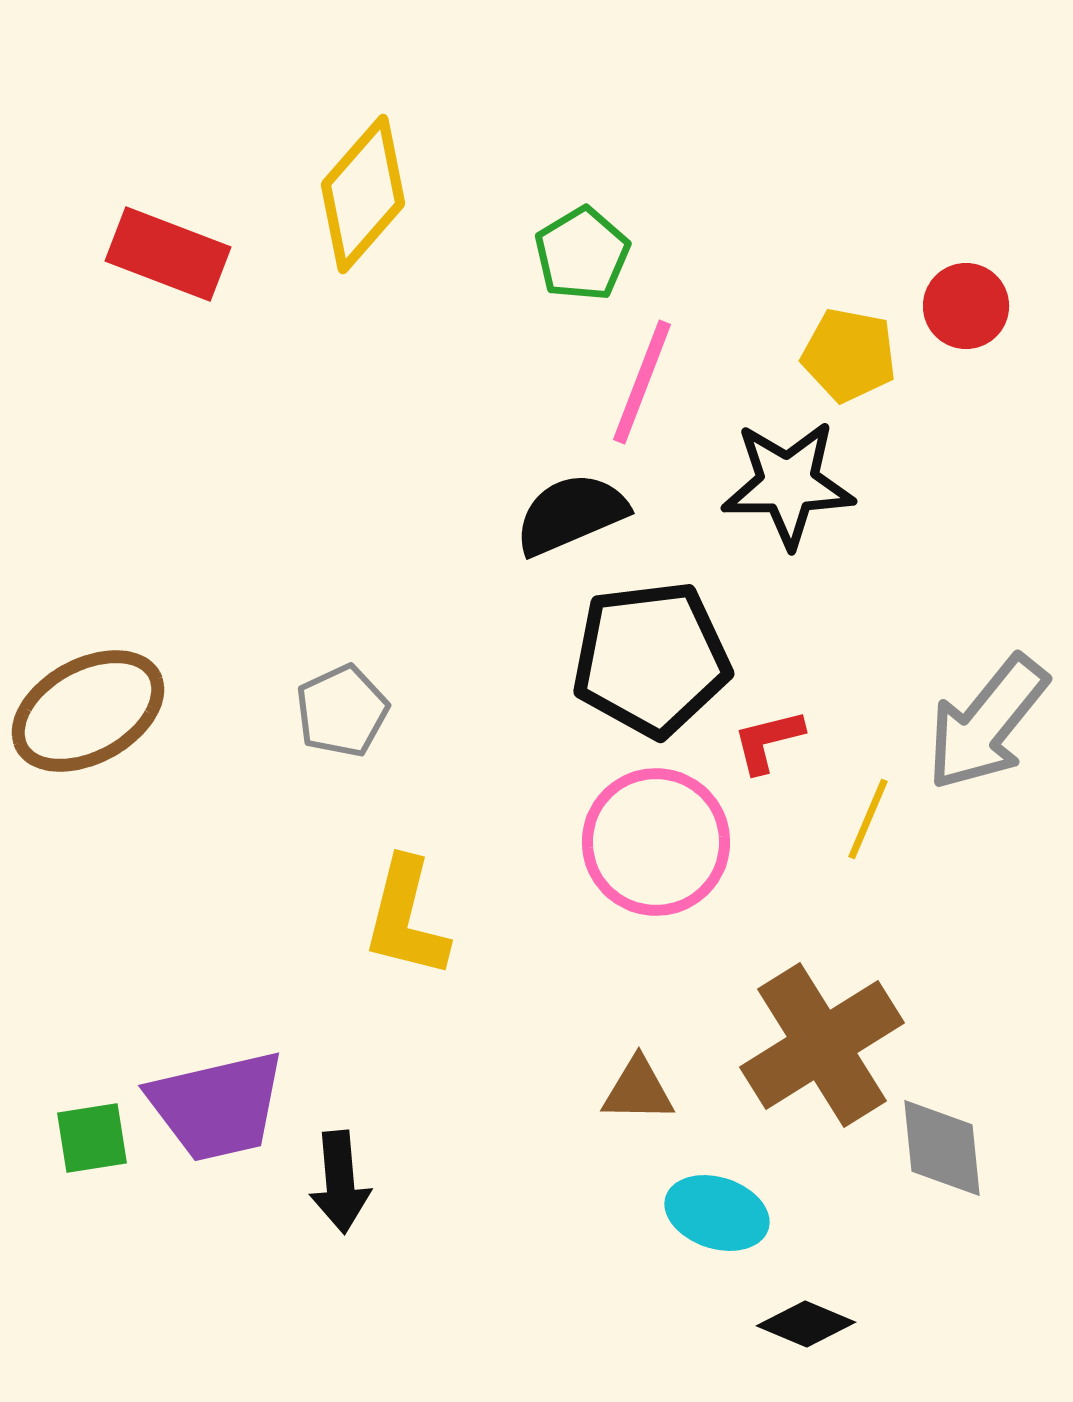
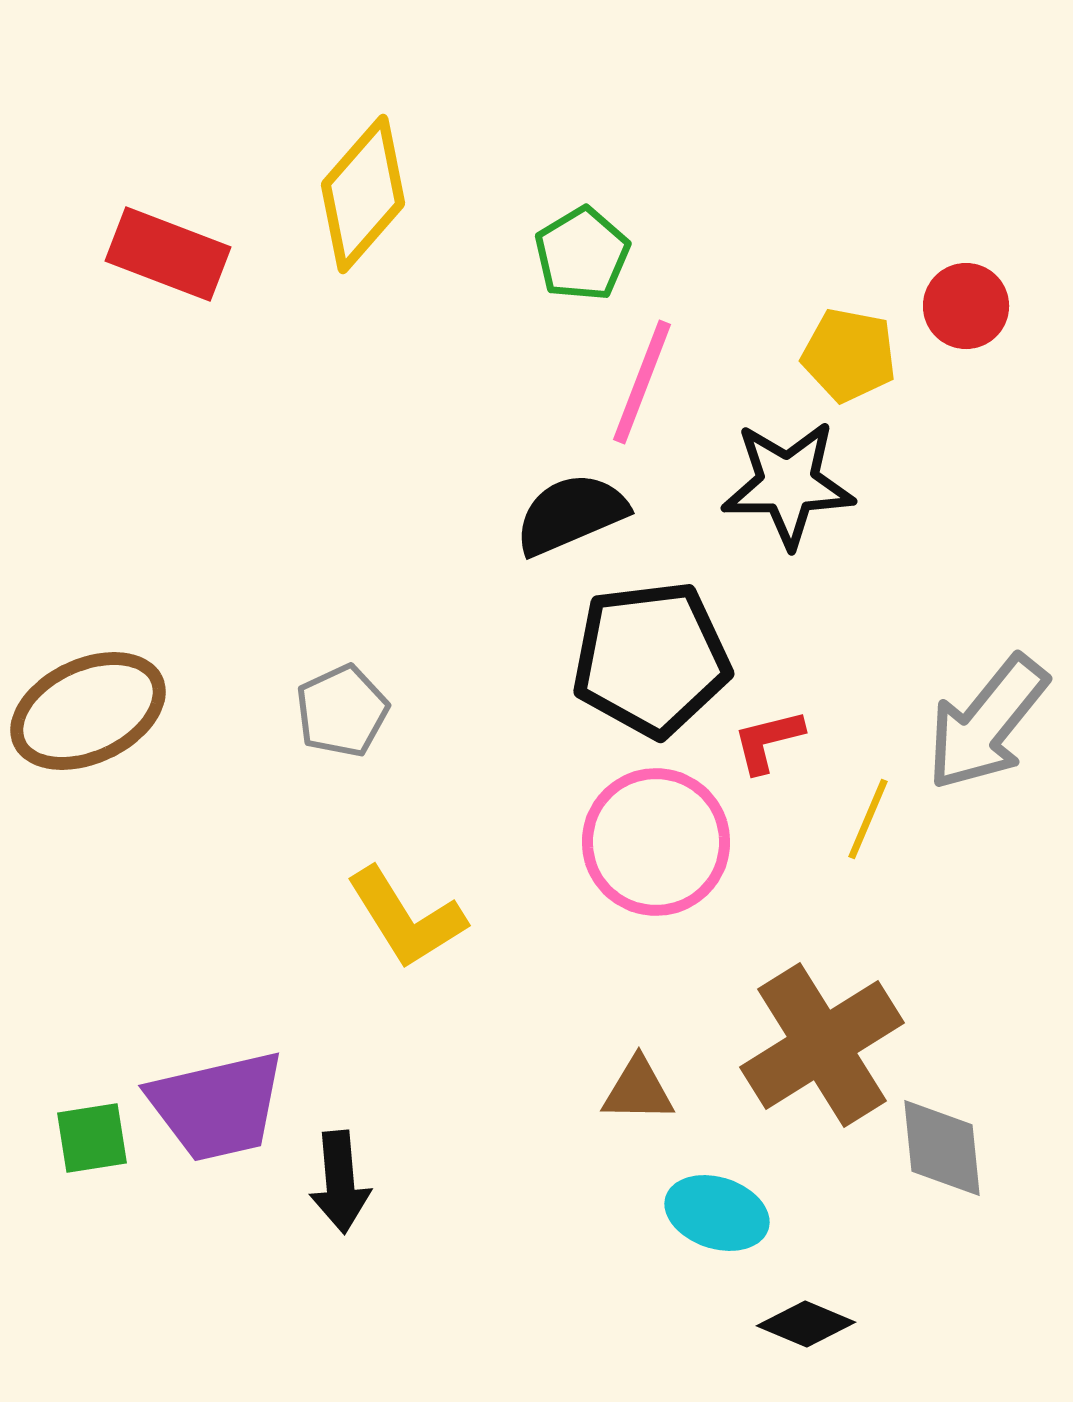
brown ellipse: rotated 4 degrees clockwise
yellow L-shape: rotated 46 degrees counterclockwise
